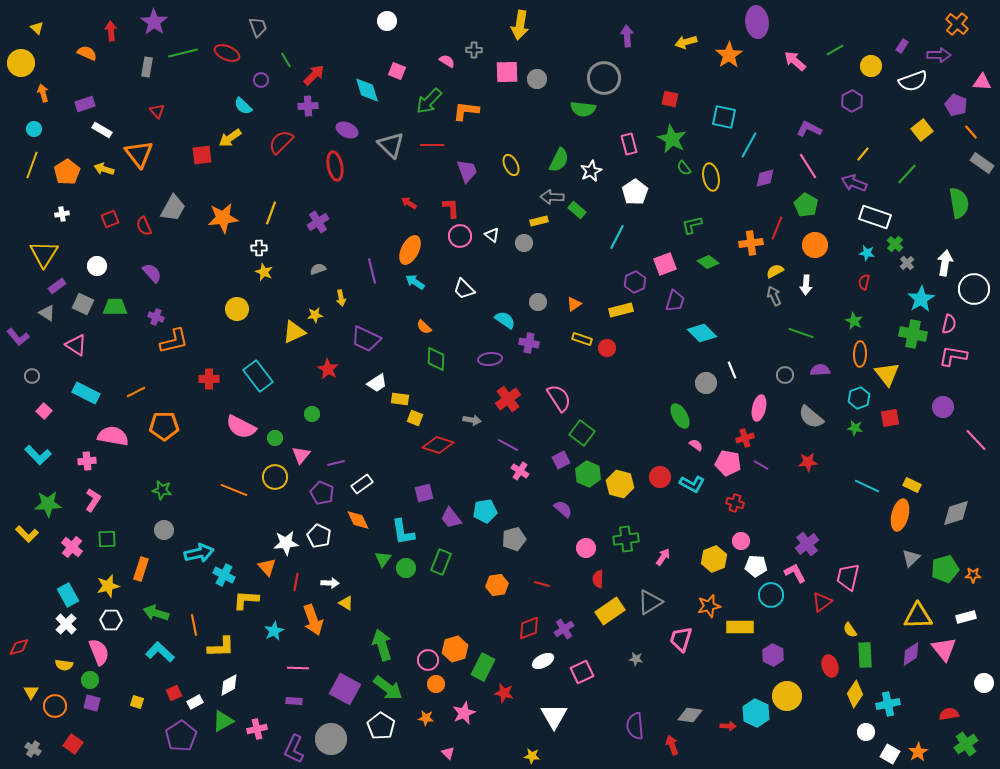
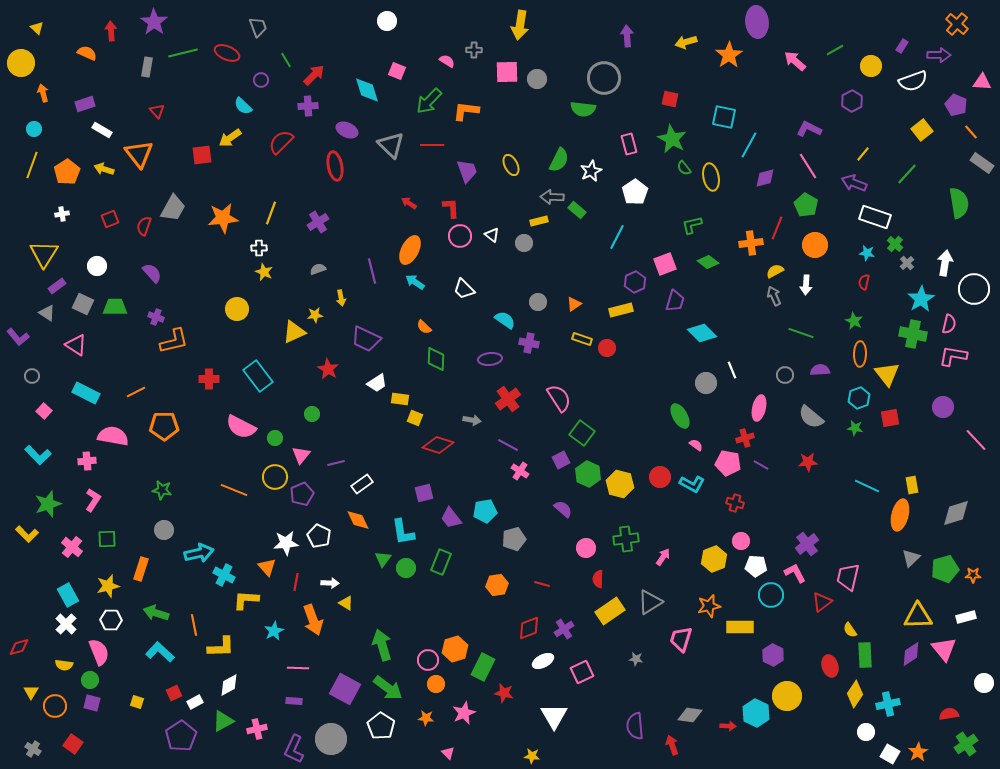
red semicircle at (144, 226): rotated 42 degrees clockwise
yellow rectangle at (912, 485): rotated 54 degrees clockwise
purple pentagon at (322, 493): moved 20 px left, 1 px down; rotated 25 degrees clockwise
green star at (48, 504): rotated 16 degrees counterclockwise
